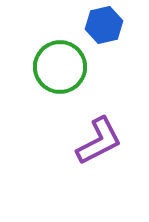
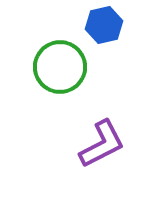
purple L-shape: moved 3 px right, 3 px down
